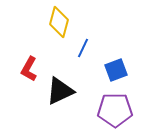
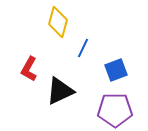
yellow diamond: moved 1 px left
